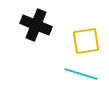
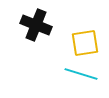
yellow square: moved 1 px left, 2 px down
